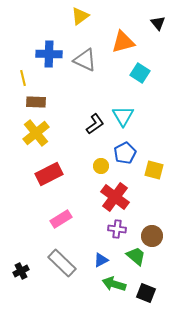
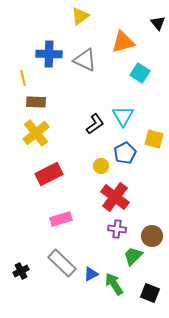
yellow square: moved 31 px up
pink rectangle: rotated 15 degrees clockwise
green trapezoid: moved 3 px left; rotated 85 degrees counterclockwise
blue triangle: moved 10 px left, 14 px down
green arrow: rotated 40 degrees clockwise
black square: moved 4 px right
